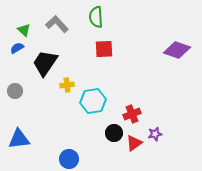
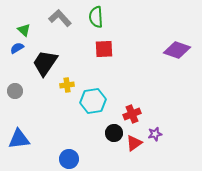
gray L-shape: moved 3 px right, 6 px up
